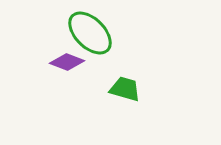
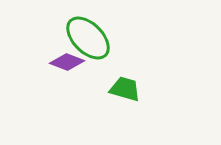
green ellipse: moved 2 px left, 5 px down
